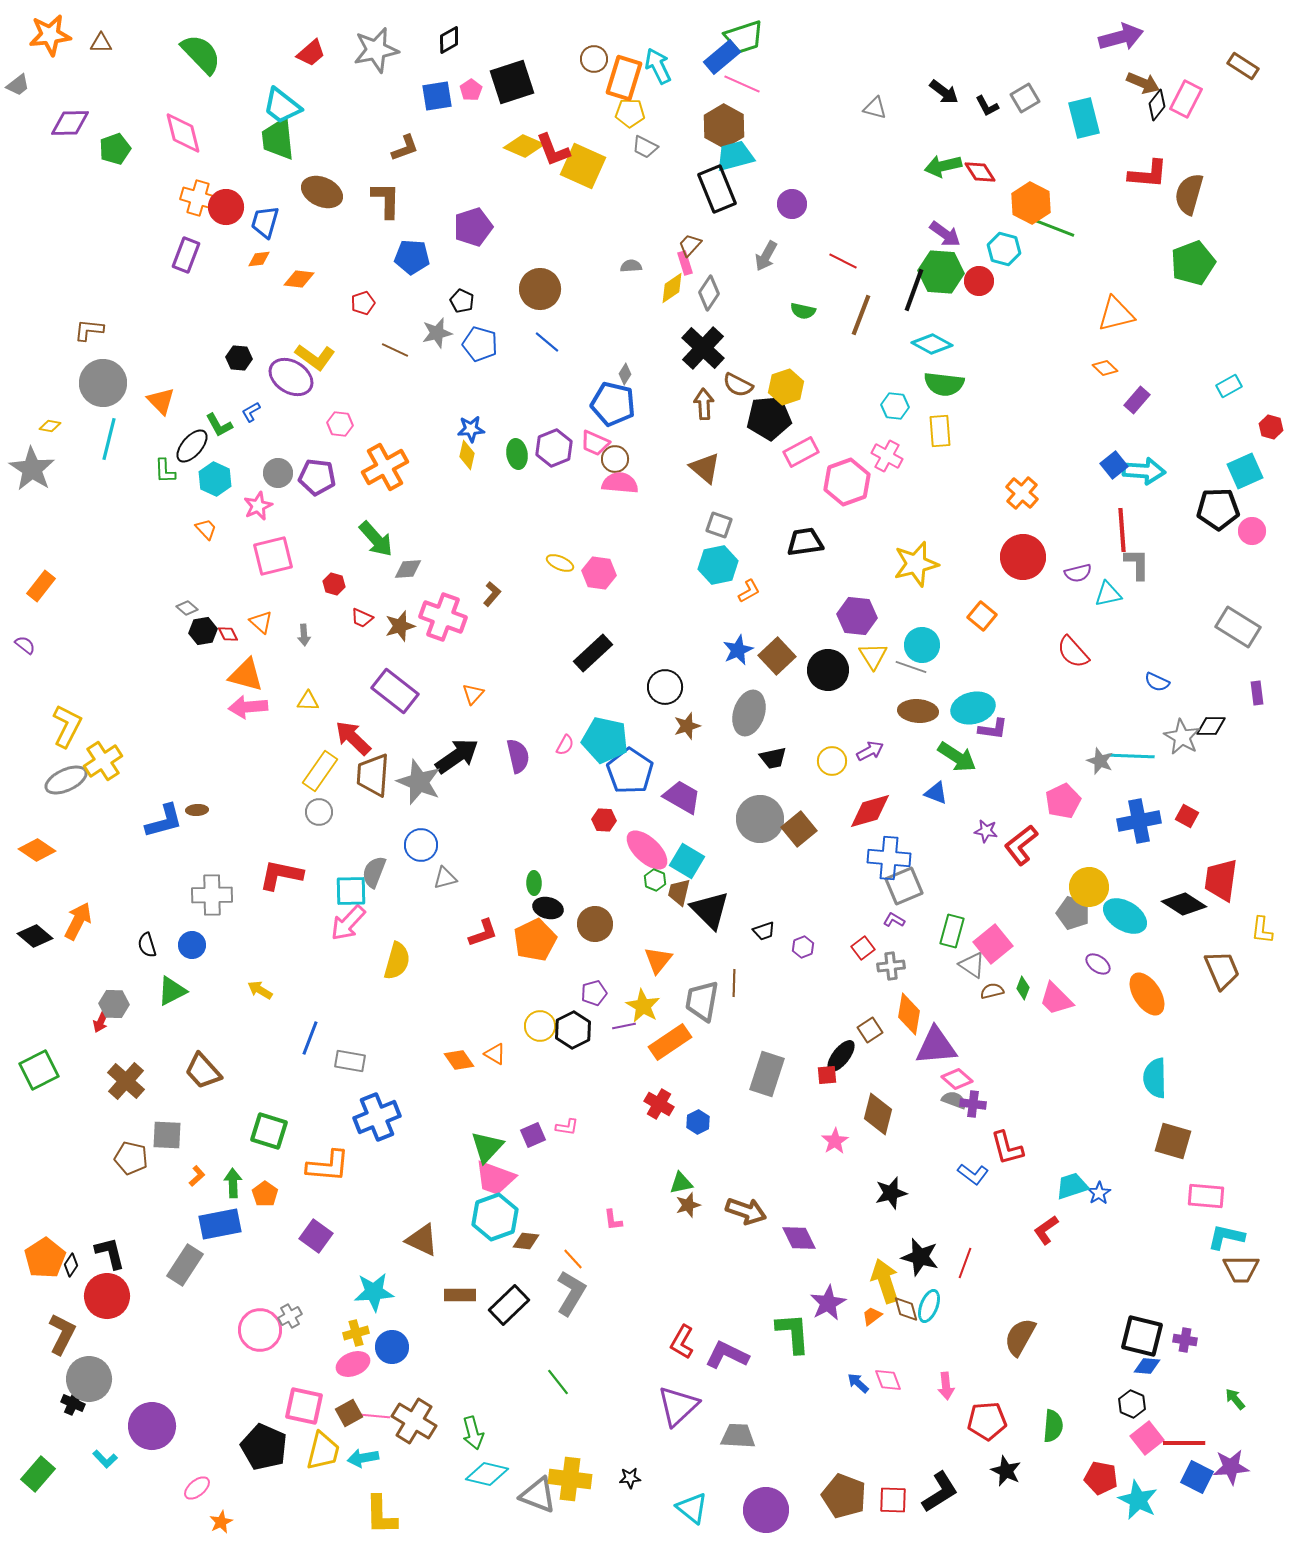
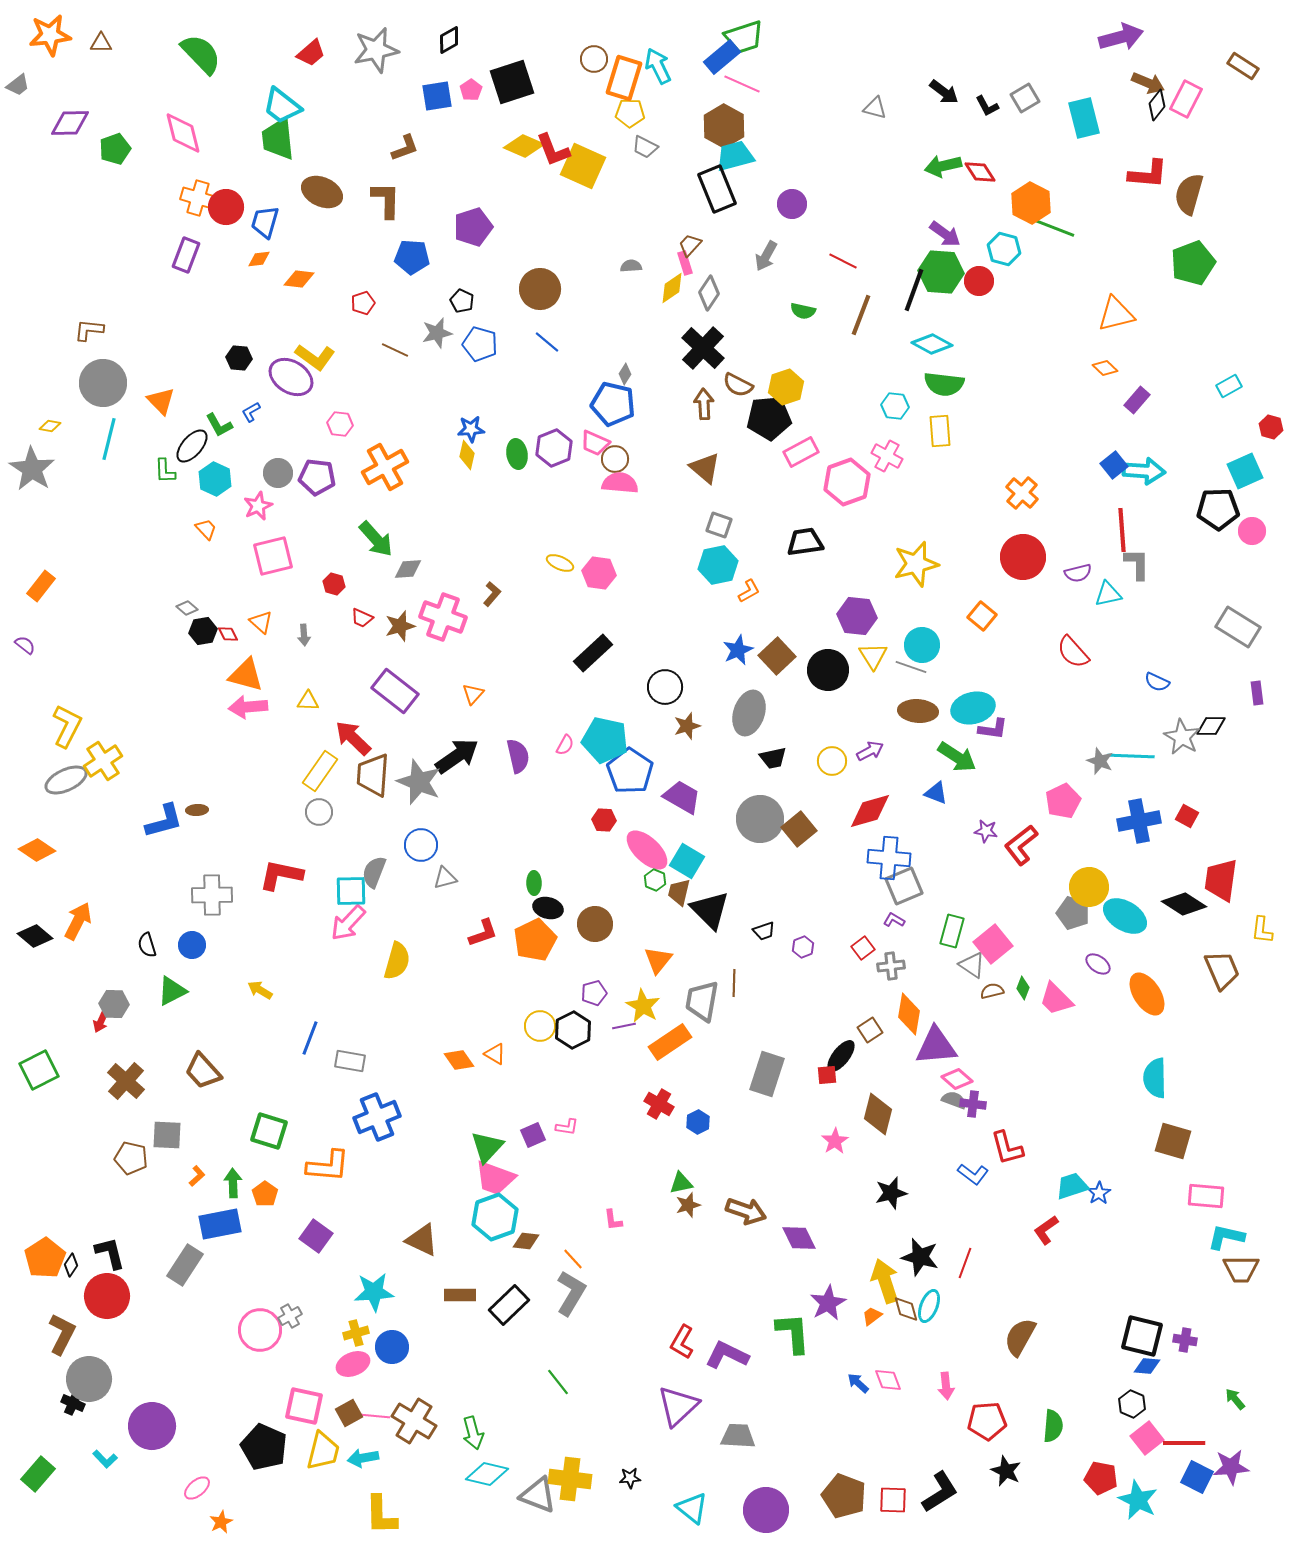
brown arrow at (1143, 83): moved 5 px right
